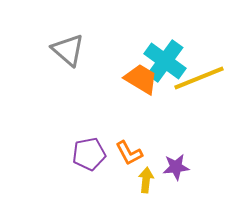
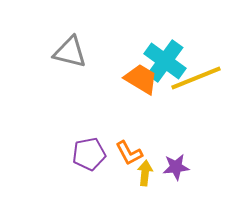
gray triangle: moved 2 px right, 2 px down; rotated 27 degrees counterclockwise
yellow line: moved 3 px left
yellow arrow: moved 1 px left, 7 px up
